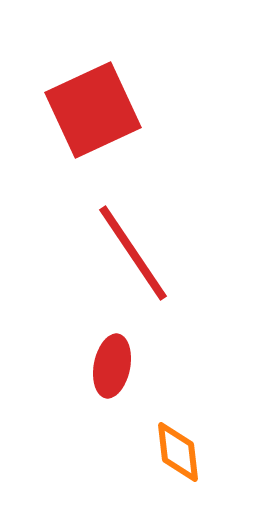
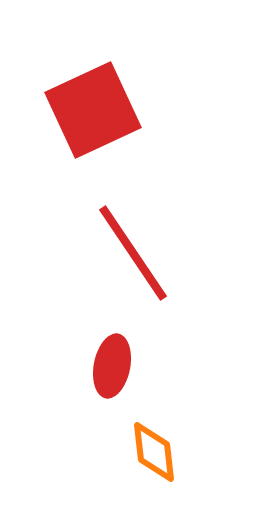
orange diamond: moved 24 px left
